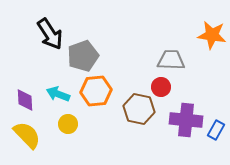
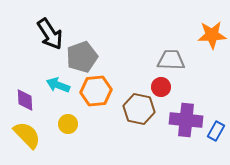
orange star: rotated 12 degrees counterclockwise
gray pentagon: moved 1 px left, 1 px down
cyan arrow: moved 9 px up
blue rectangle: moved 1 px down
